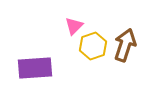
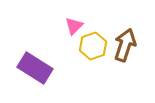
purple rectangle: rotated 36 degrees clockwise
